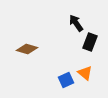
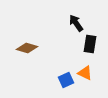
black rectangle: moved 2 px down; rotated 12 degrees counterclockwise
brown diamond: moved 1 px up
orange triangle: rotated 14 degrees counterclockwise
